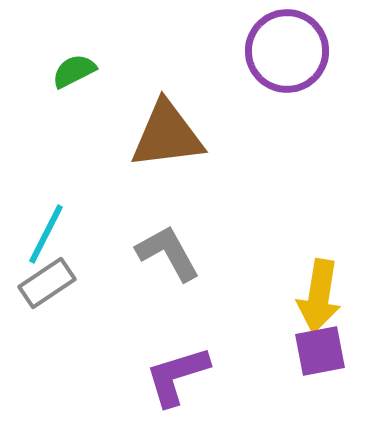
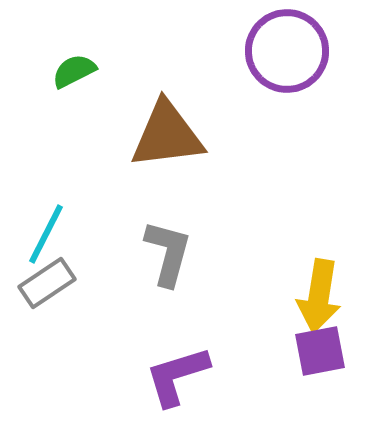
gray L-shape: rotated 44 degrees clockwise
